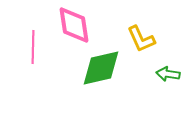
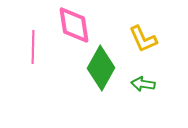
yellow L-shape: moved 2 px right
green diamond: rotated 48 degrees counterclockwise
green arrow: moved 25 px left, 10 px down
